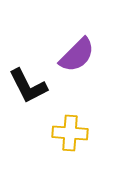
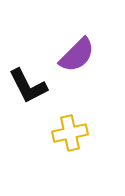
yellow cross: rotated 16 degrees counterclockwise
